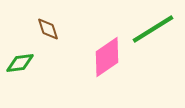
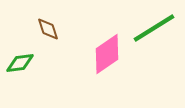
green line: moved 1 px right, 1 px up
pink diamond: moved 3 px up
